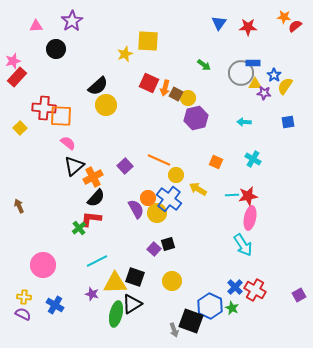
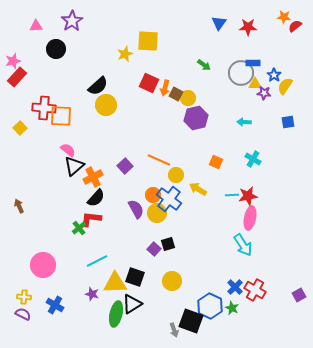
pink semicircle at (68, 143): moved 7 px down
orange circle at (148, 198): moved 5 px right, 3 px up
